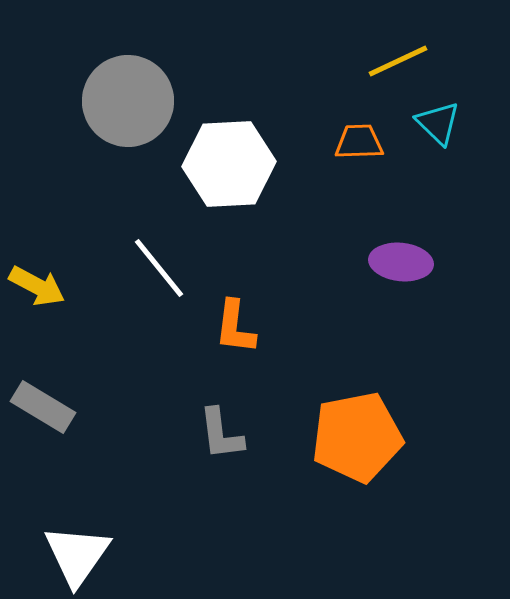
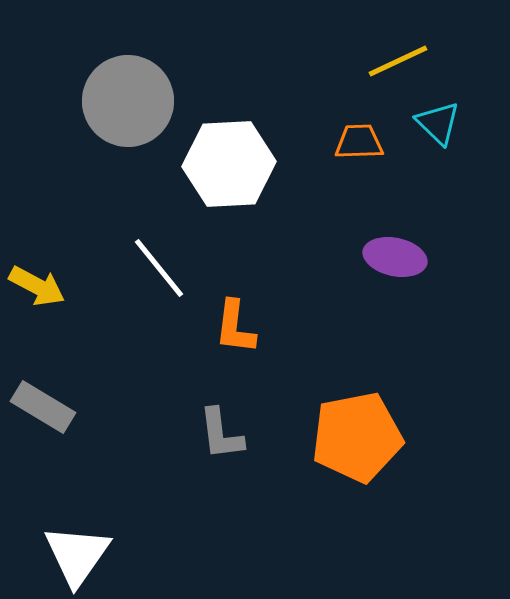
purple ellipse: moved 6 px left, 5 px up; rotated 6 degrees clockwise
